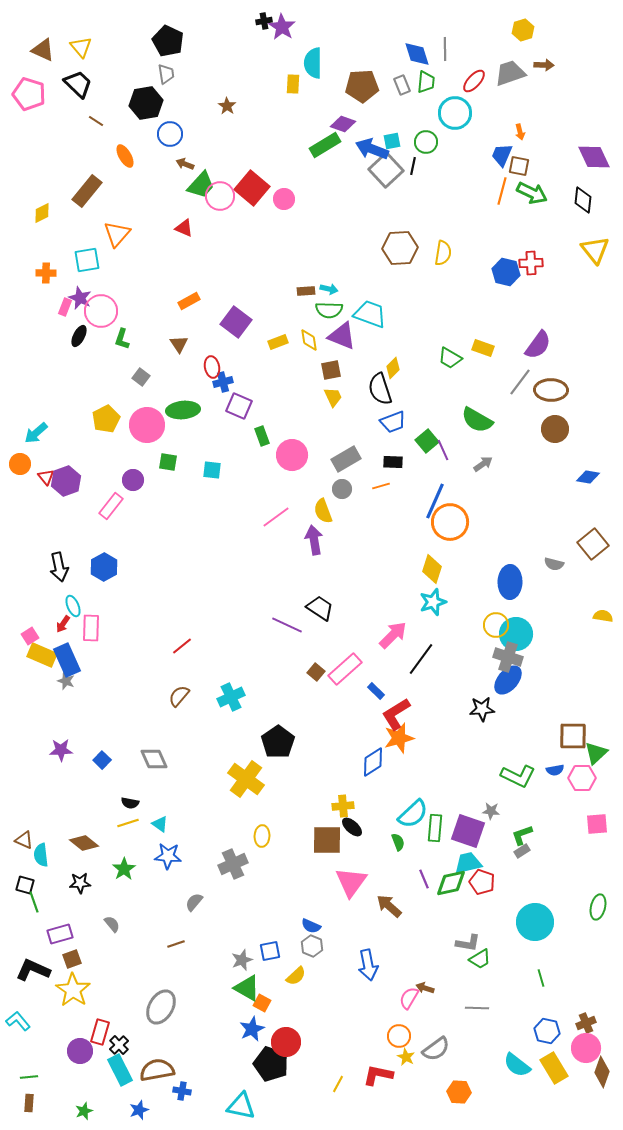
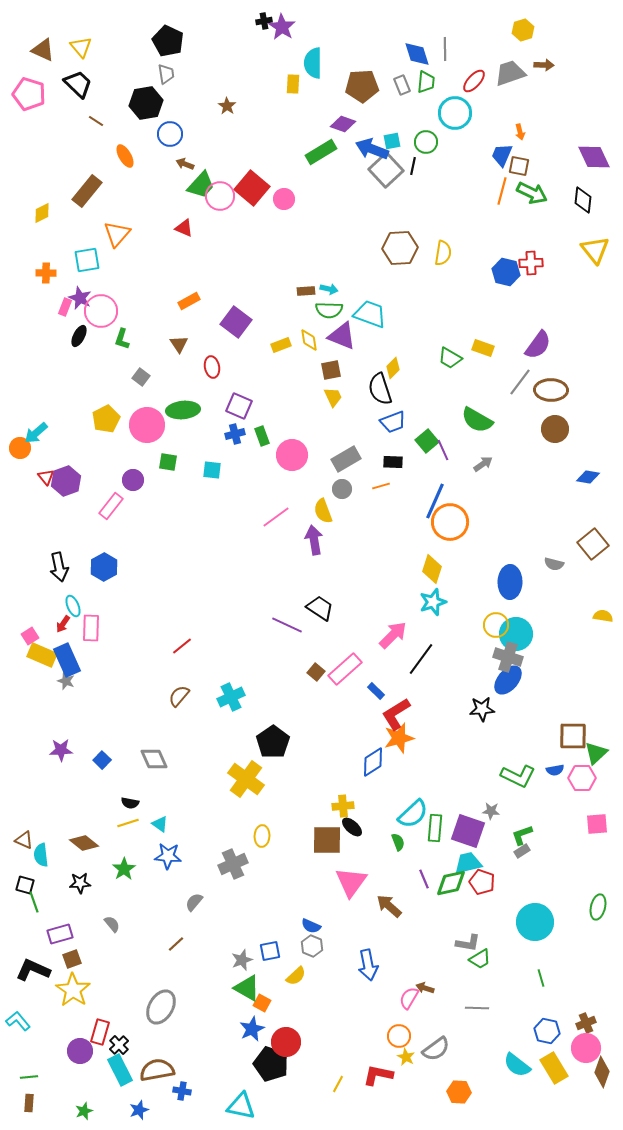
green rectangle at (325, 145): moved 4 px left, 7 px down
yellow rectangle at (278, 342): moved 3 px right, 3 px down
blue cross at (223, 382): moved 12 px right, 52 px down
orange circle at (20, 464): moved 16 px up
black pentagon at (278, 742): moved 5 px left
brown line at (176, 944): rotated 24 degrees counterclockwise
